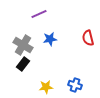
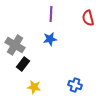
purple line: moved 12 px right; rotated 63 degrees counterclockwise
red semicircle: moved 20 px up
gray cross: moved 8 px left
yellow star: moved 12 px left; rotated 16 degrees clockwise
